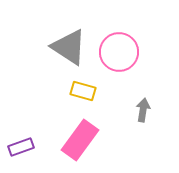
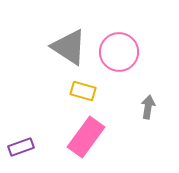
gray arrow: moved 5 px right, 3 px up
pink rectangle: moved 6 px right, 3 px up
